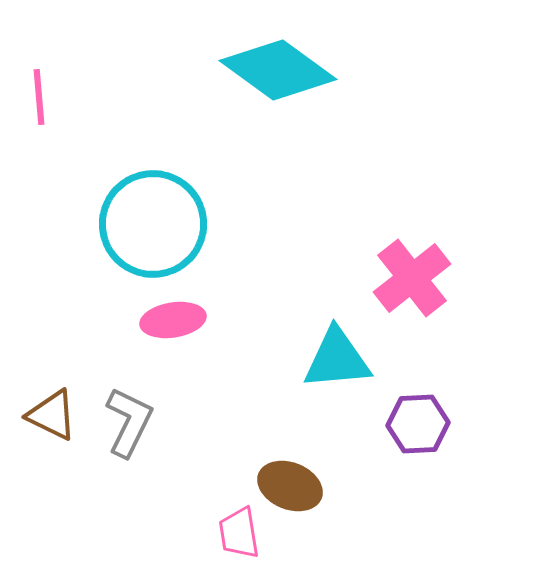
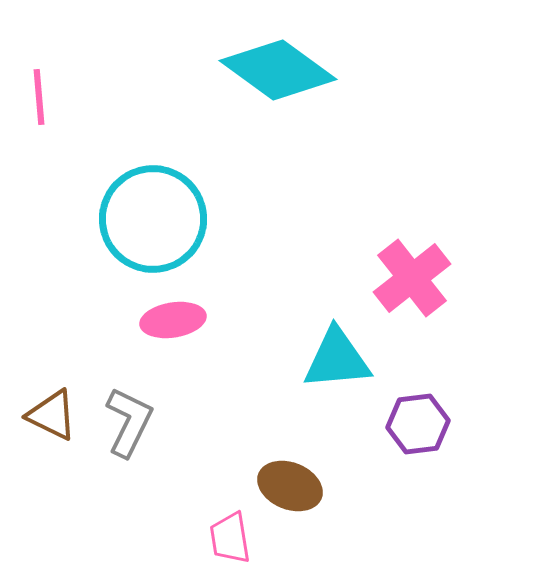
cyan circle: moved 5 px up
purple hexagon: rotated 4 degrees counterclockwise
pink trapezoid: moved 9 px left, 5 px down
